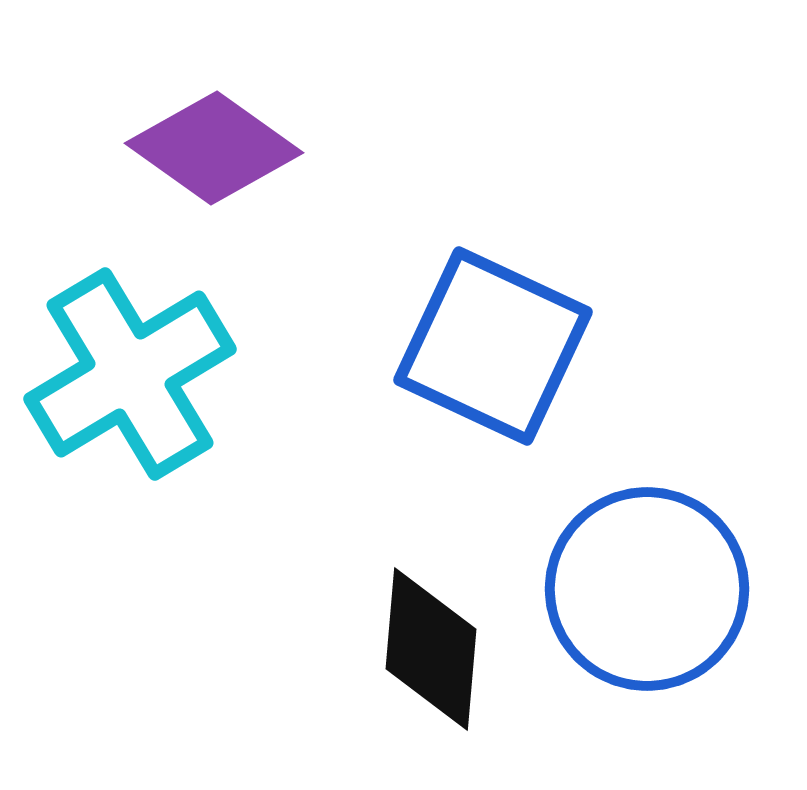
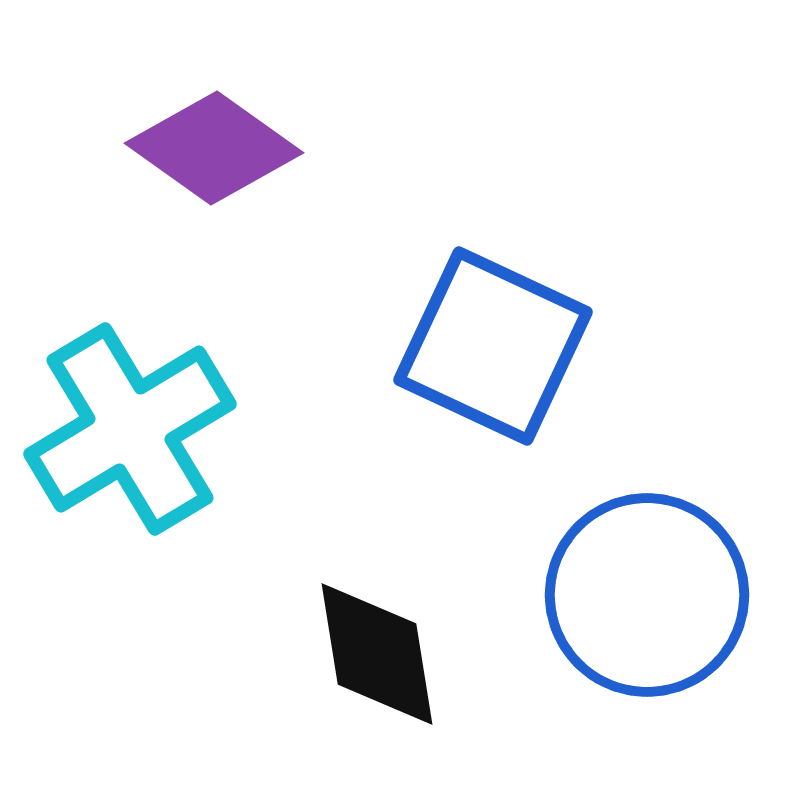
cyan cross: moved 55 px down
blue circle: moved 6 px down
black diamond: moved 54 px left, 5 px down; rotated 14 degrees counterclockwise
